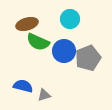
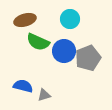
brown ellipse: moved 2 px left, 4 px up
